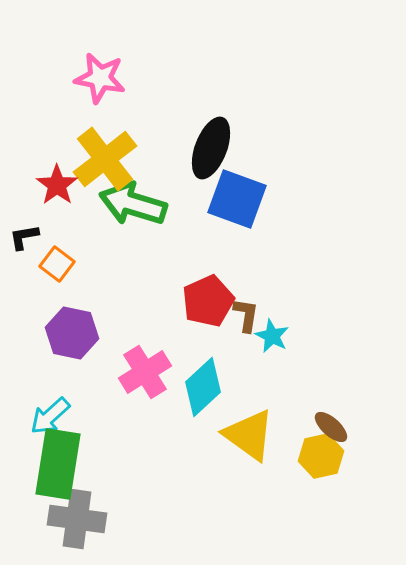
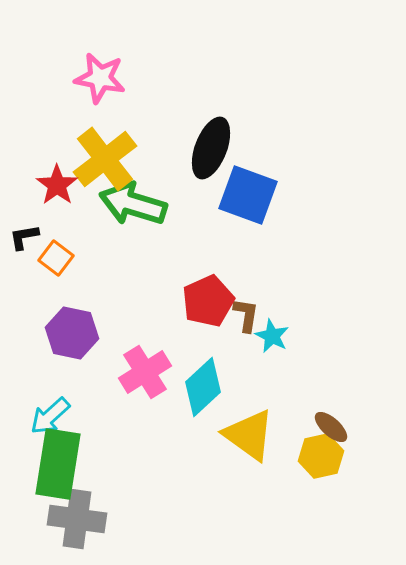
blue square: moved 11 px right, 4 px up
orange square: moved 1 px left, 6 px up
